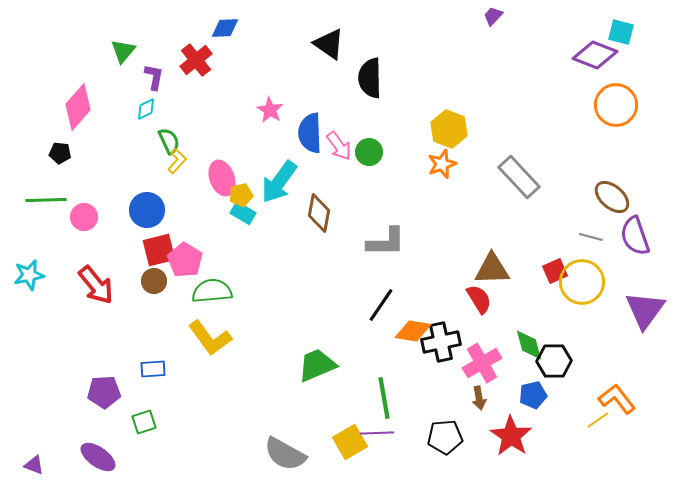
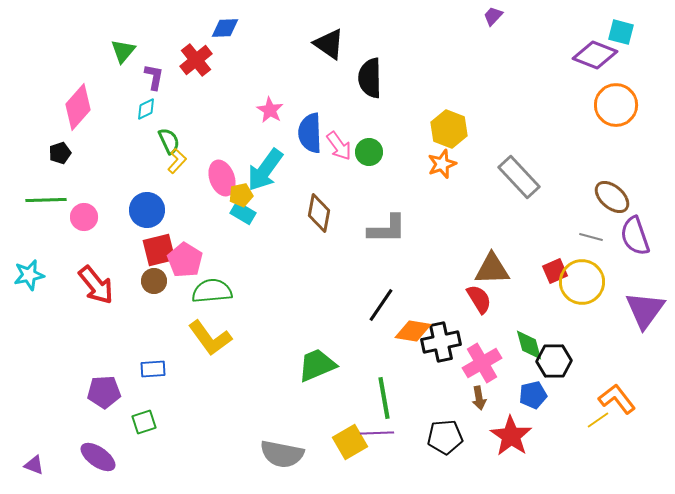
black pentagon at (60, 153): rotated 25 degrees counterclockwise
cyan arrow at (279, 182): moved 14 px left, 12 px up
gray L-shape at (386, 242): moved 1 px right, 13 px up
gray semicircle at (285, 454): moved 3 px left; rotated 18 degrees counterclockwise
